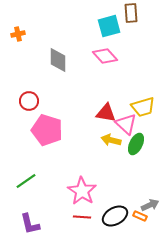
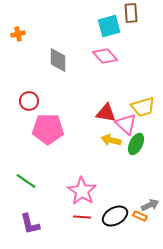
pink pentagon: moved 1 px right, 1 px up; rotated 16 degrees counterclockwise
green line: rotated 70 degrees clockwise
